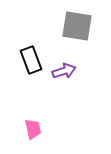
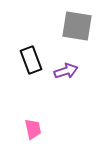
purple arrow: moved 2 px right
